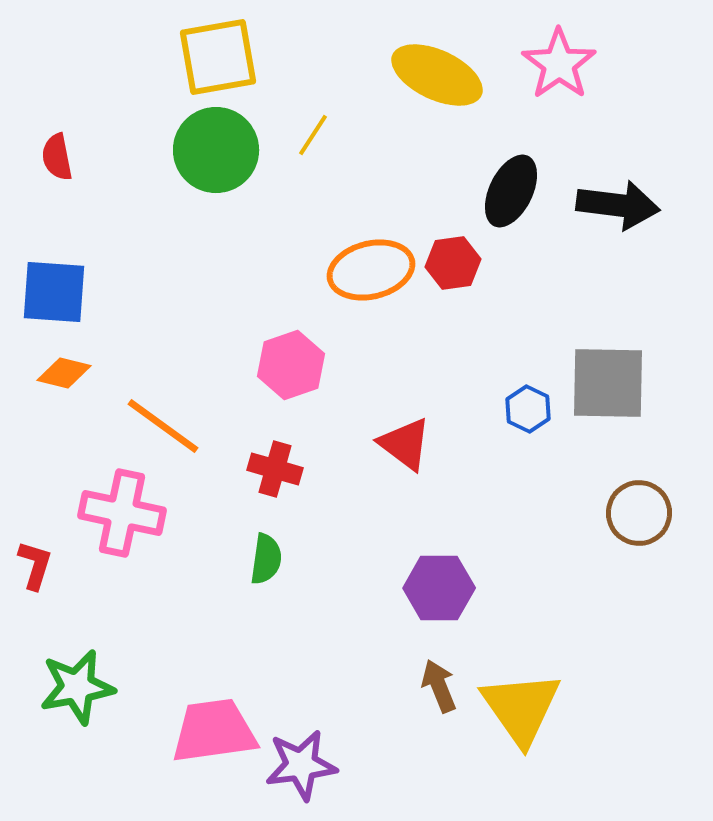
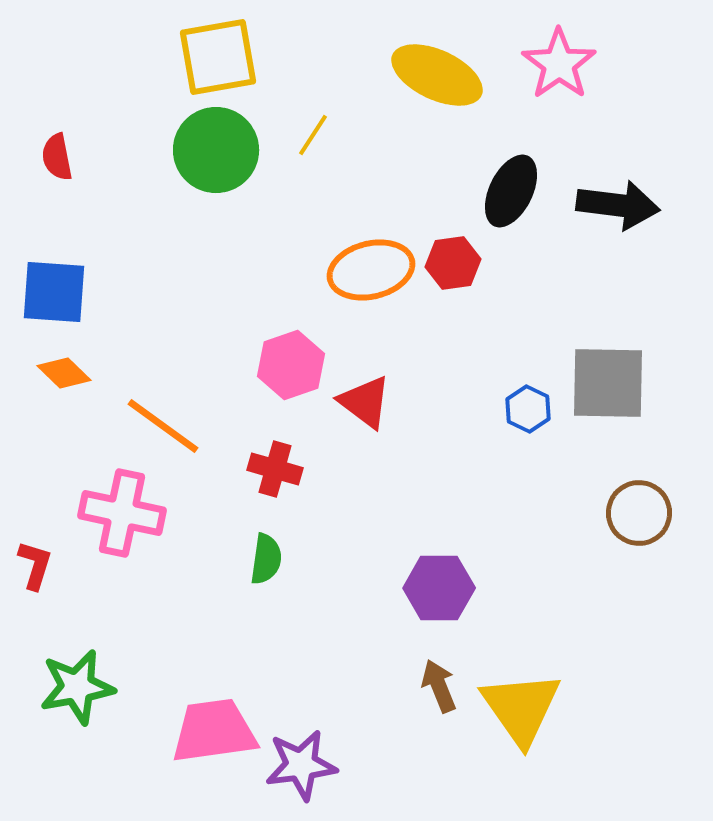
orange diamond: rotated 30 degrees clockwise
red triangle: moved 40 px left, 42 px up
